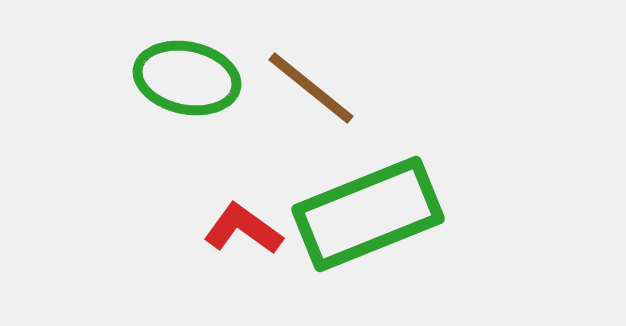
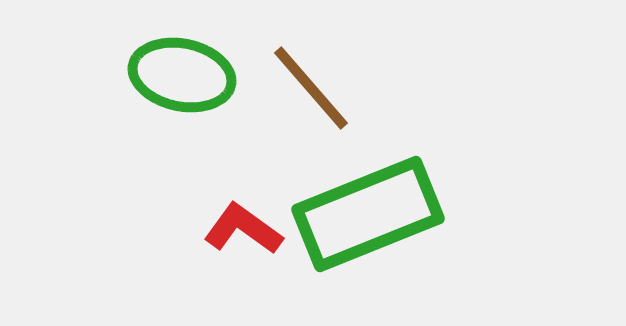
green ellipse: moved 5 px left, 3 px up
brown line: rotated 10 degrees clockwise
